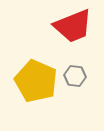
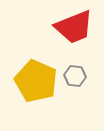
red trapezoid: moved 1 px right, 1 px down
